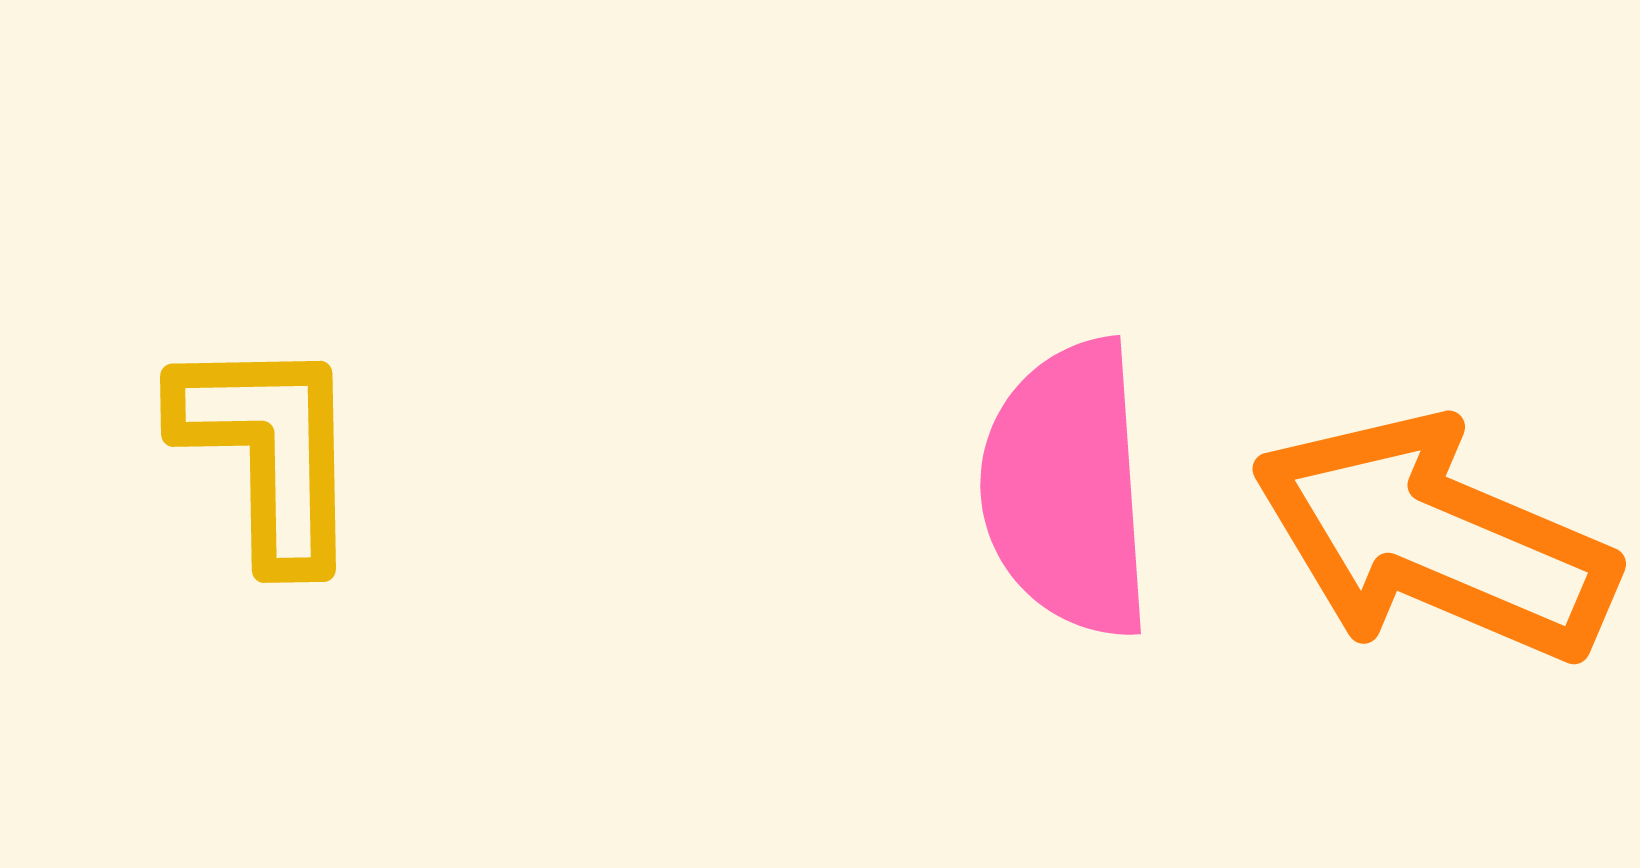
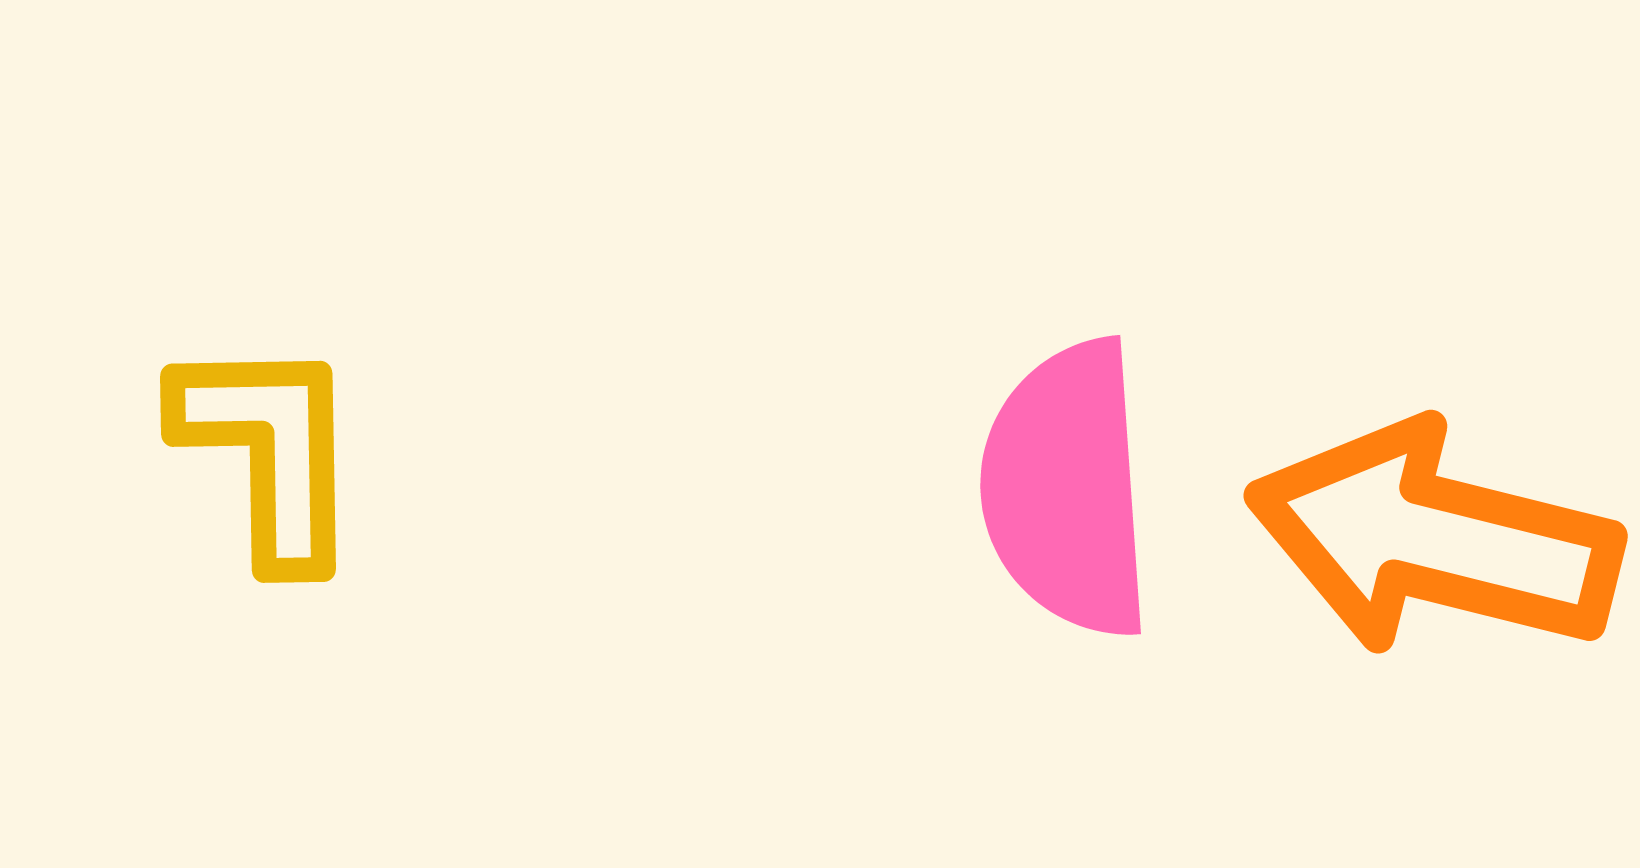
orange arrow: rotated 9 degrees counterclockwise
